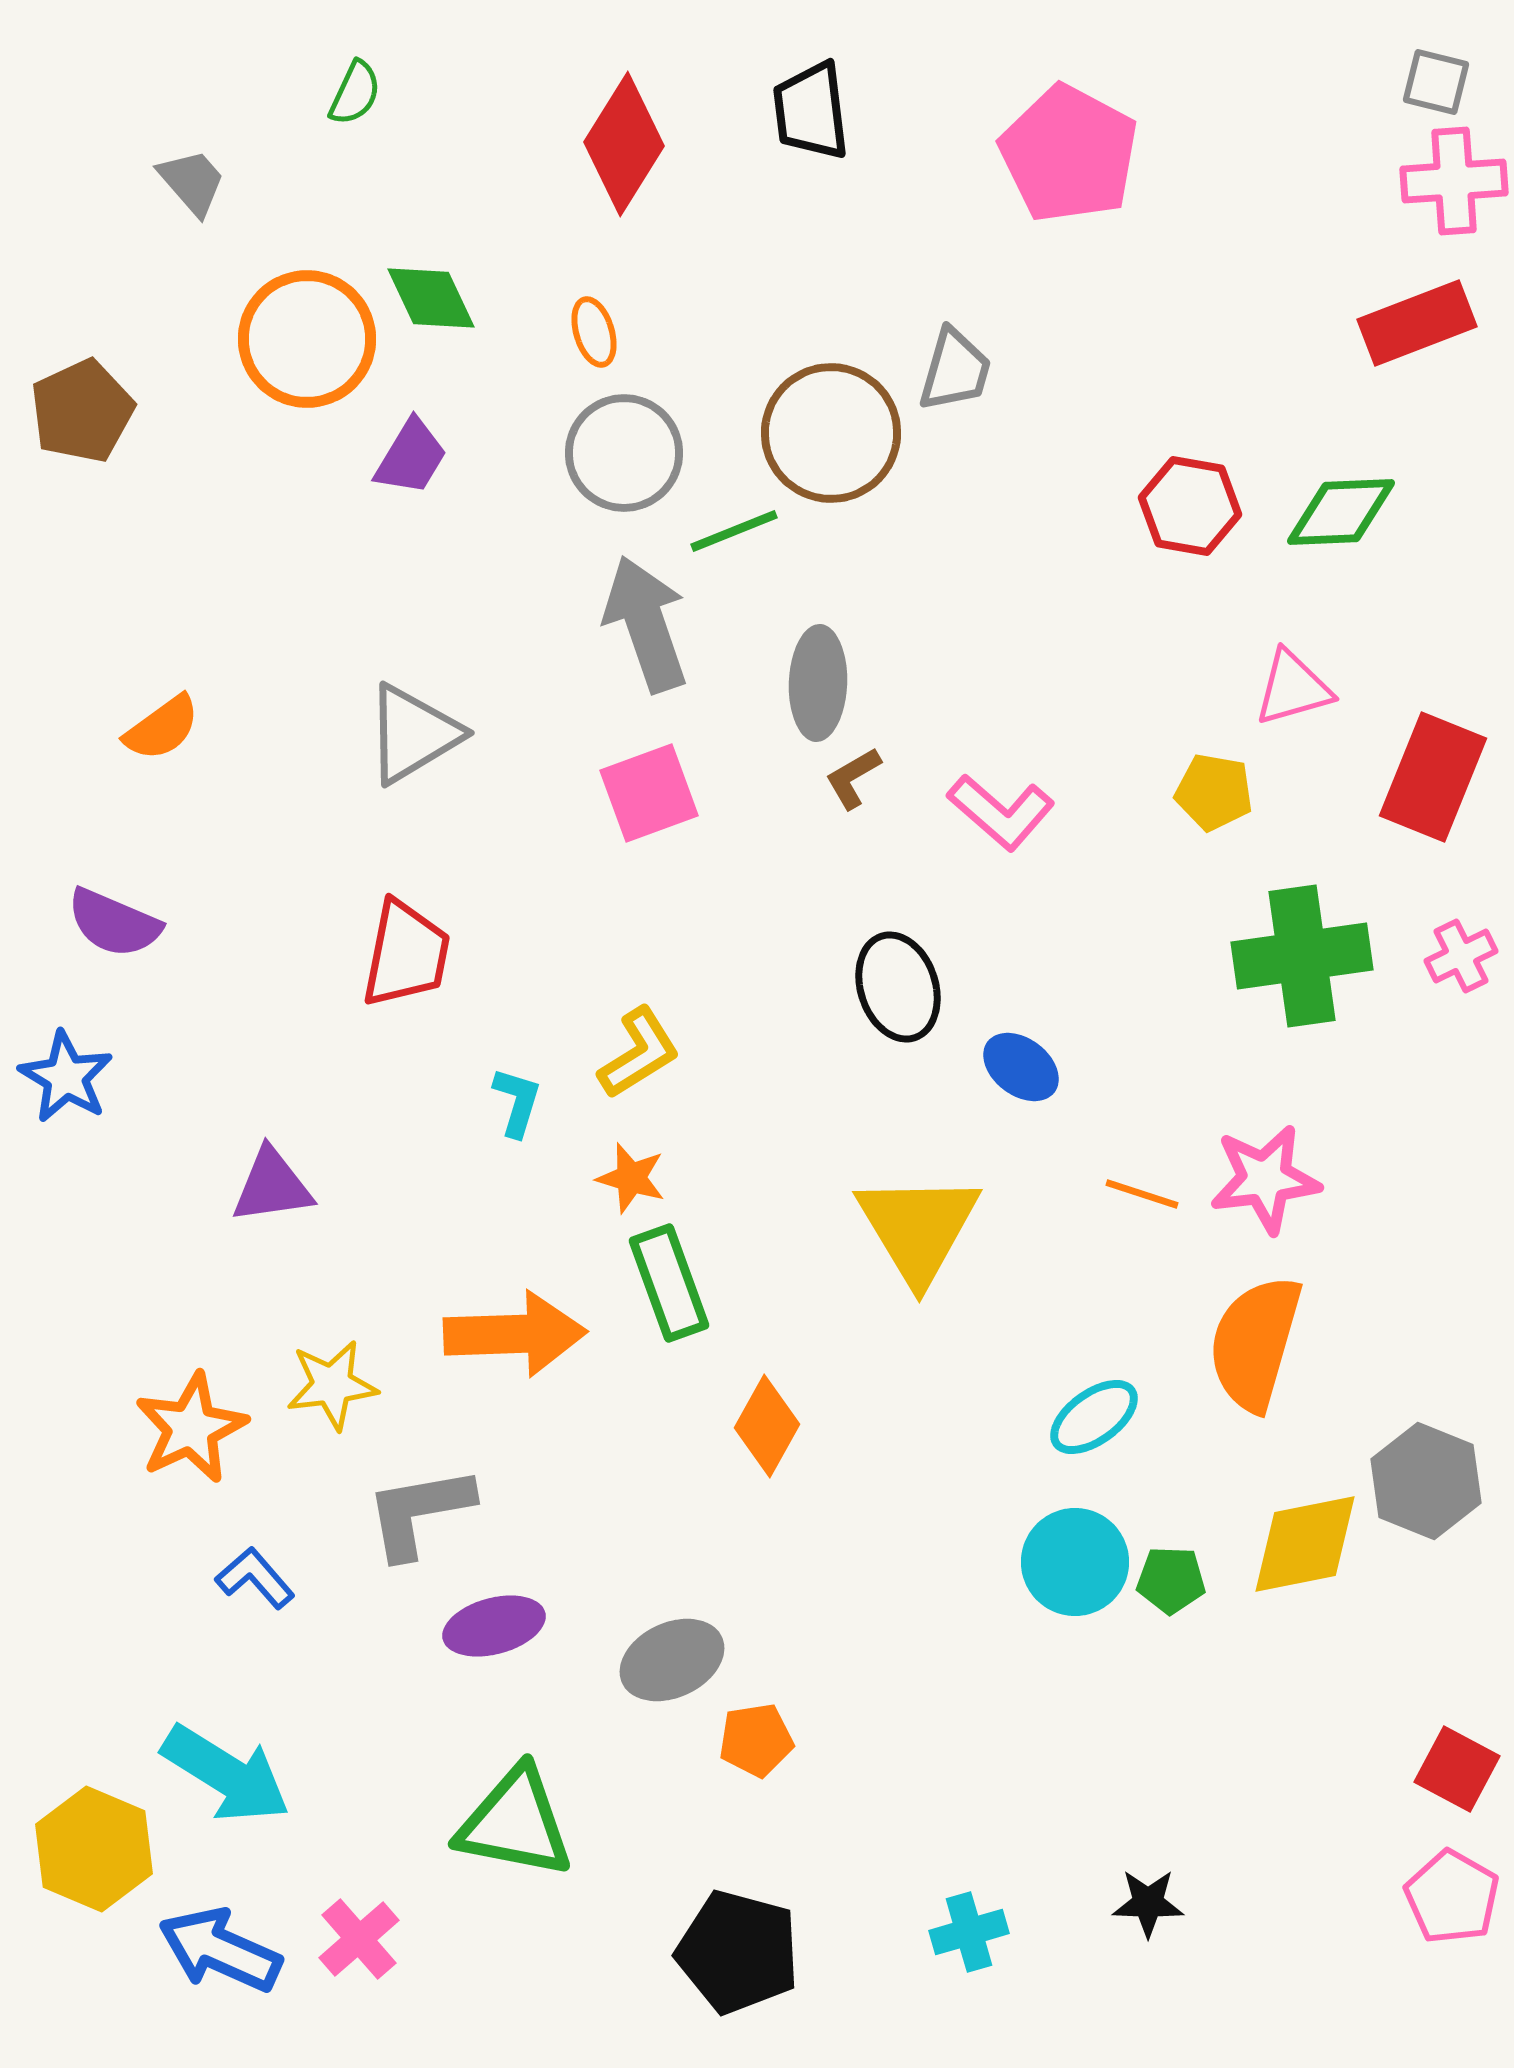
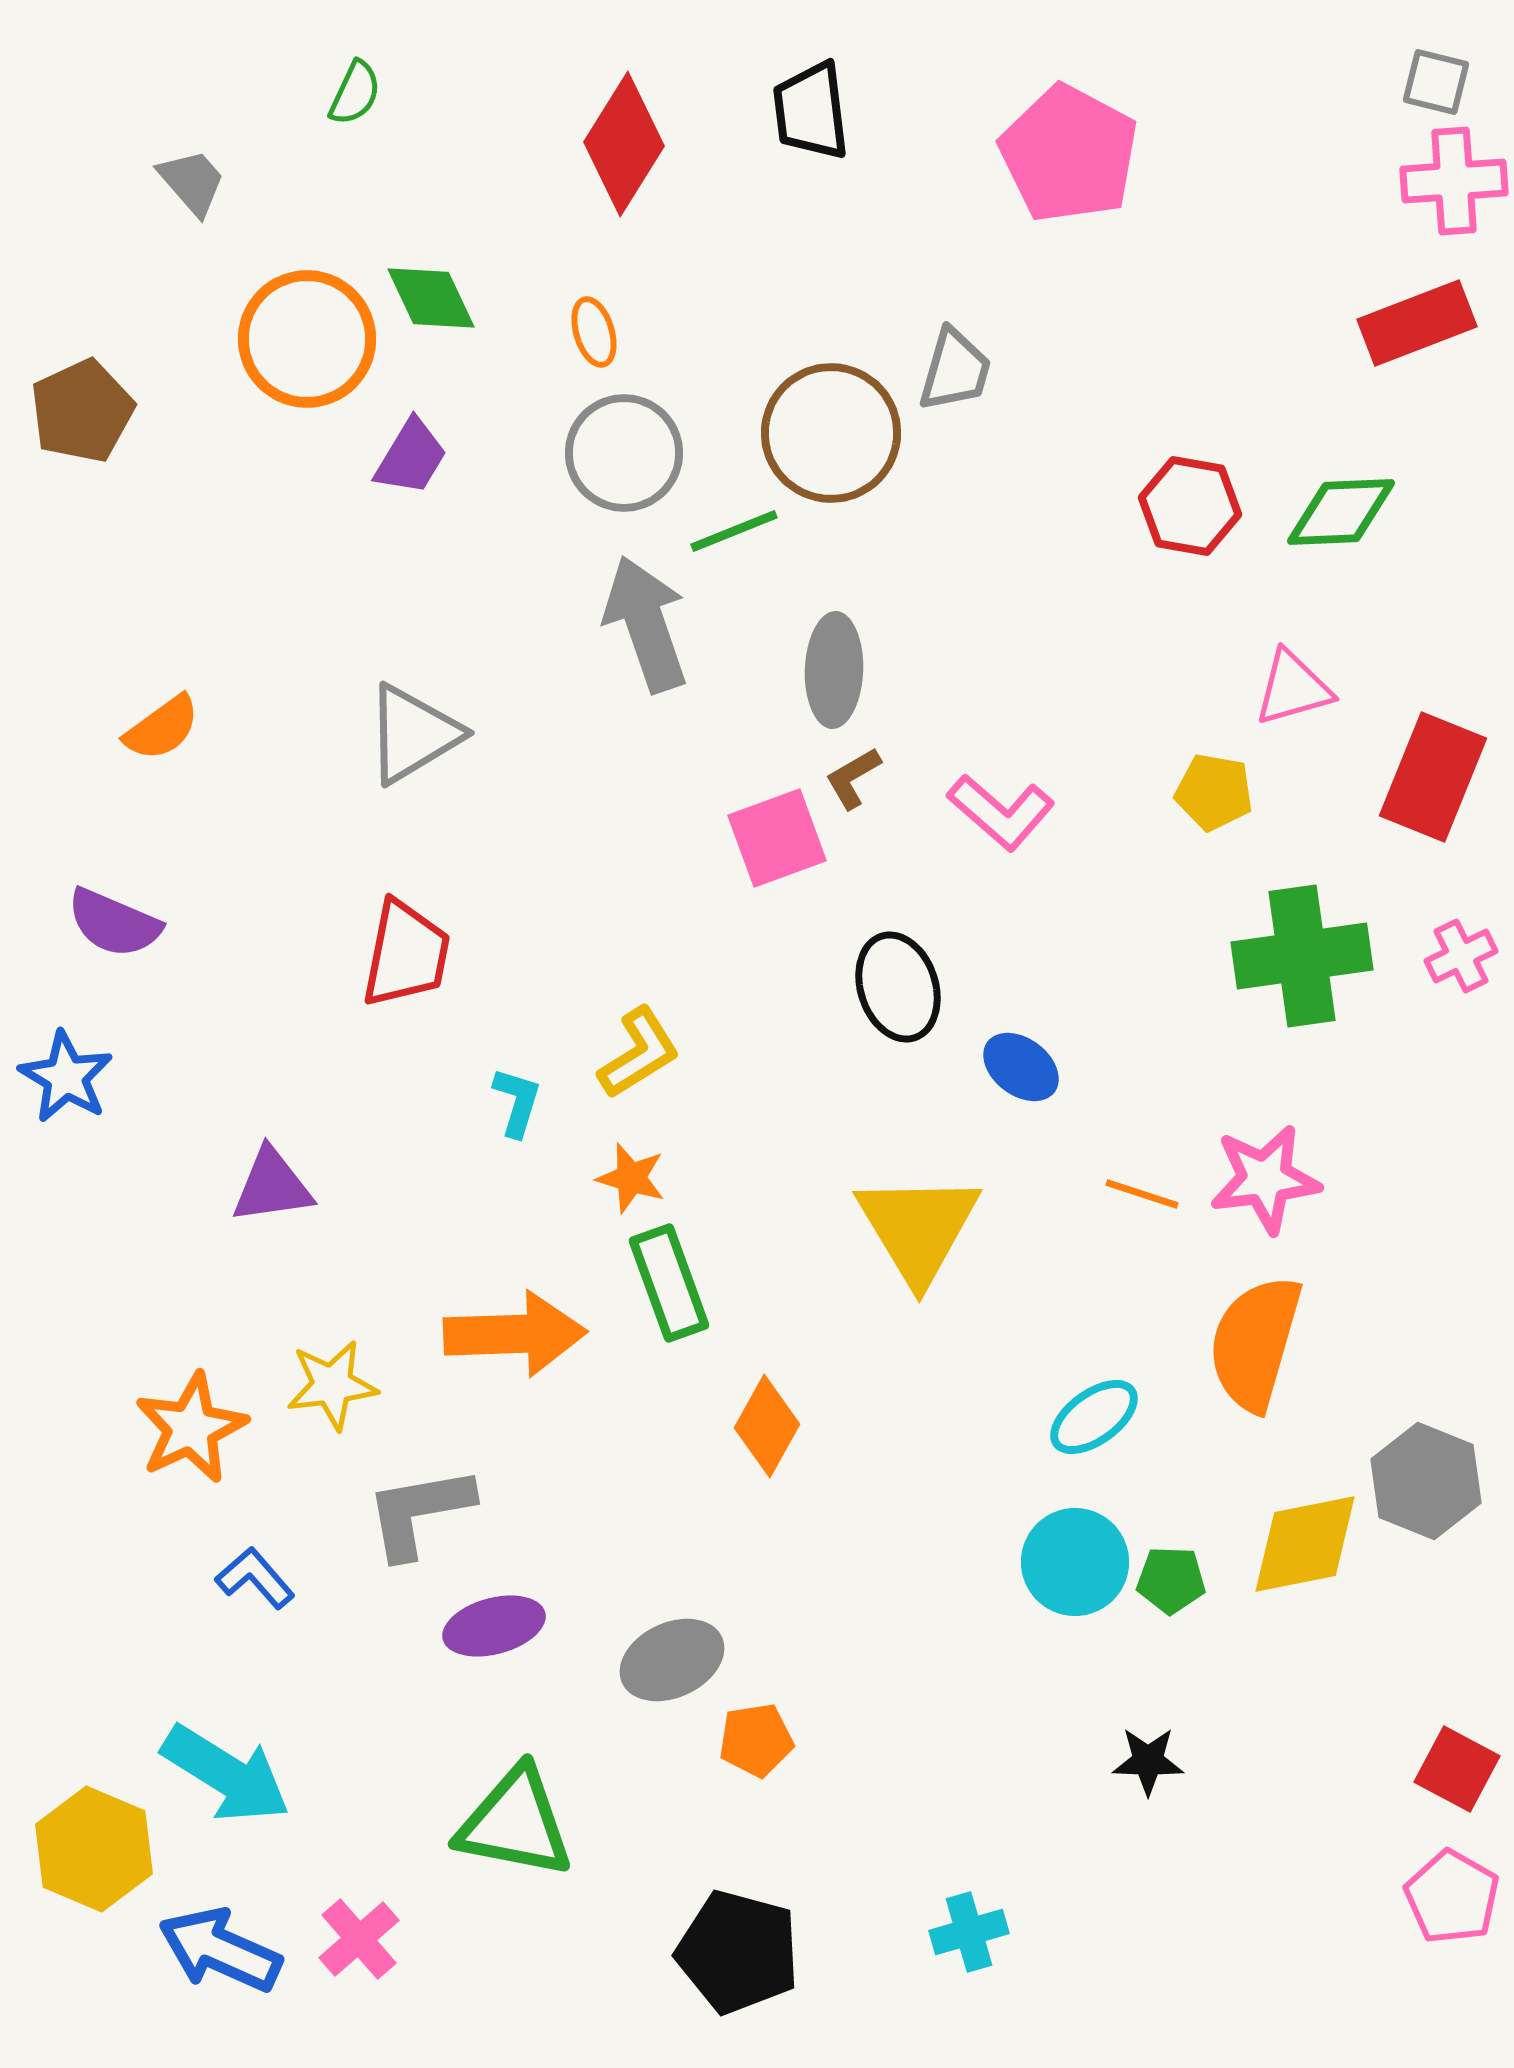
gray ellipse at (818, 683): moved 16 px right, 13 px up
pink square at (649, 793): moved 128 px right, 45 px down
black star at (1148, 1903): moved 142 px up
